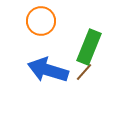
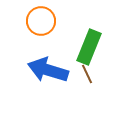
brown line: moved 3 px right, 2 px down; rotated 66 degrees counterclockwise
